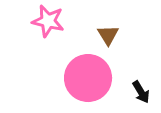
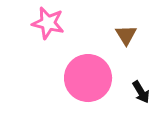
pink star: moved 2 px down
brown triangle: moved 18 px right
